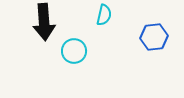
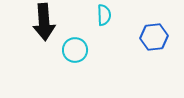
cyan semicircle: rotated 15 degrees counterclockwise
cyan circle: moved 1 px right, 1 px up
